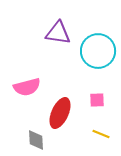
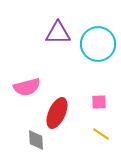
purple triangle: rotated 8 degrees counterclockwise
cyan circle: moved 7 px up
pink square: moved 2 px right, 2 px down
red ellipse: moved 3 px left
yellow line: rotated 12 degrees clockwise
